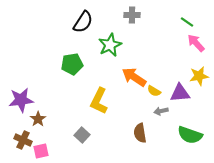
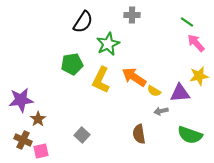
green star: moved 2 px left, 1 px up
yellow L-shape: moved 2 px right, 21 px up
brown semicircle: moved 1 px left, 1 px down
